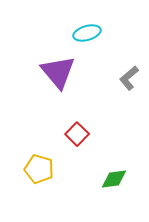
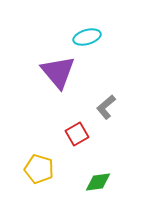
cyan ellipse: moved 4 px down
gray L-shape: moved 23 px left, 29 px down
red square: rotated 15 degrees clockwise
green diamond: moved 16 px left, 3 px down
